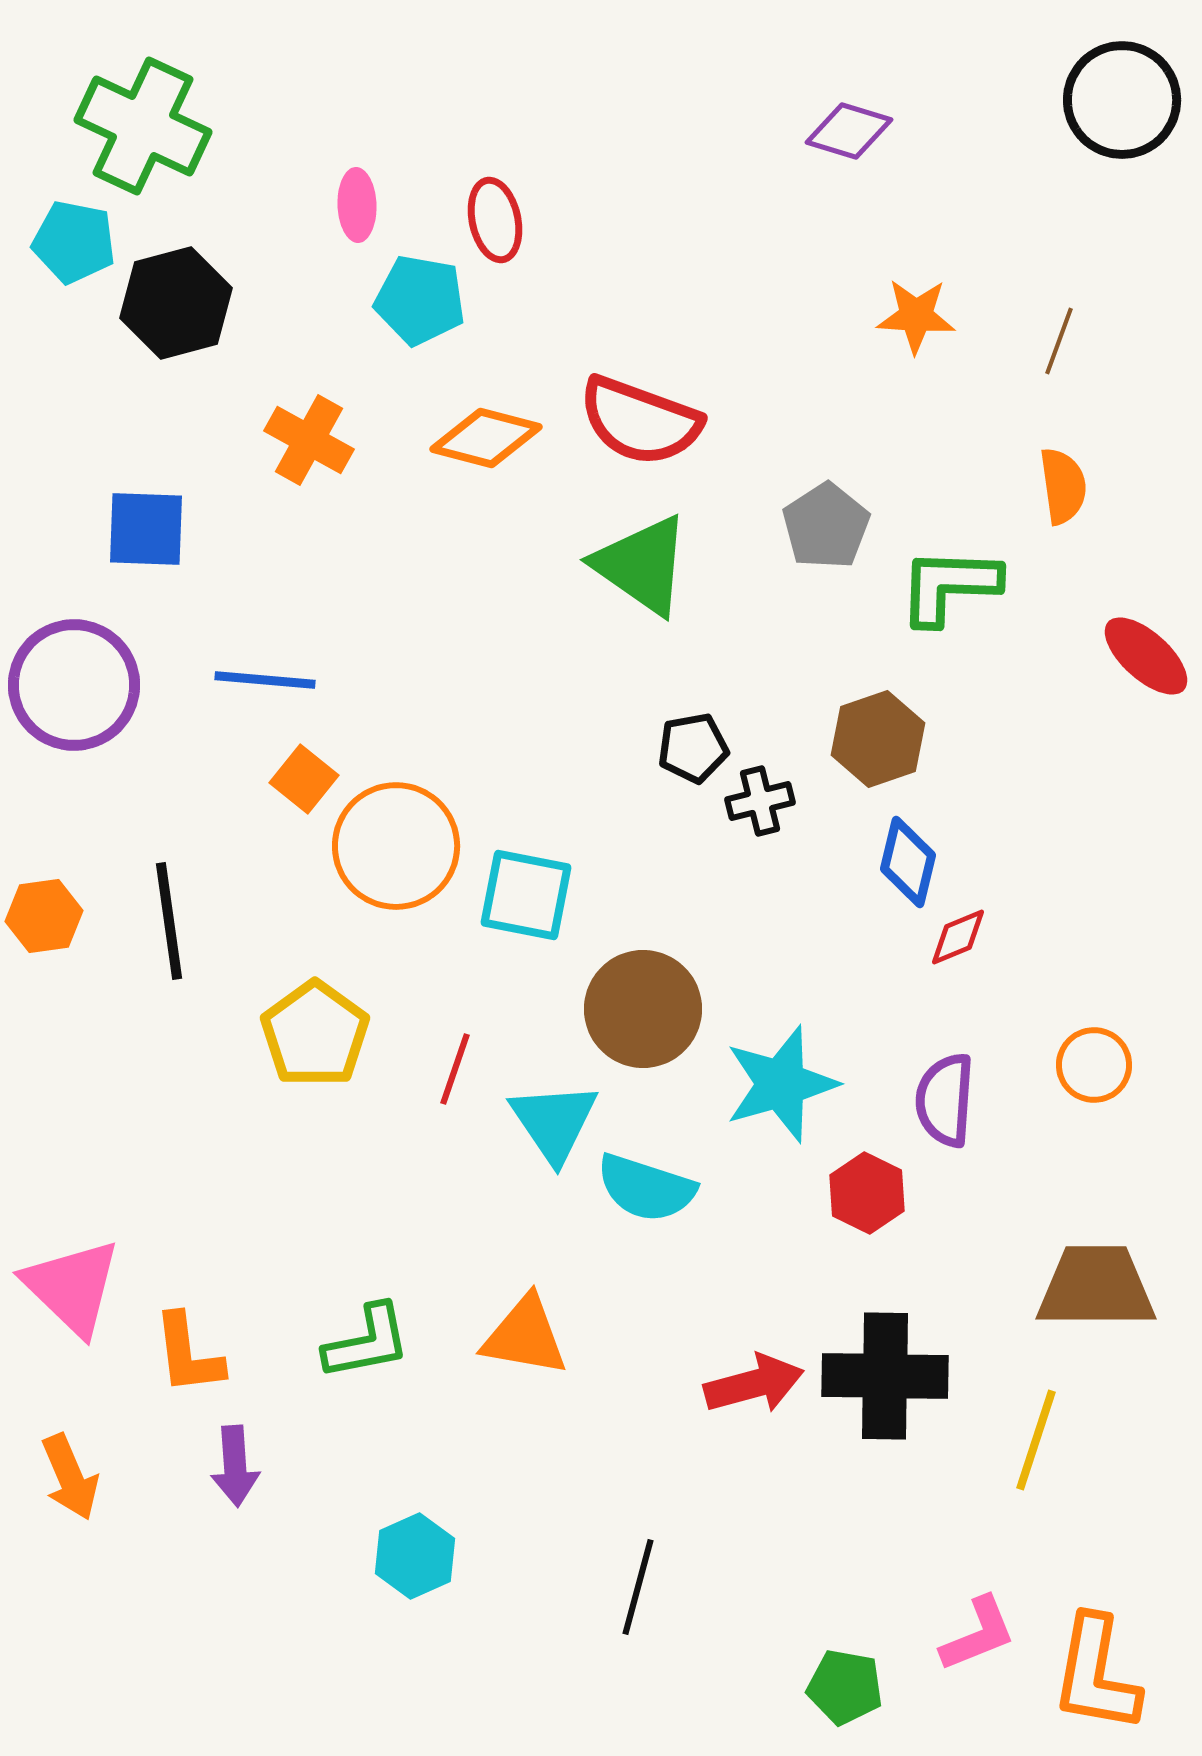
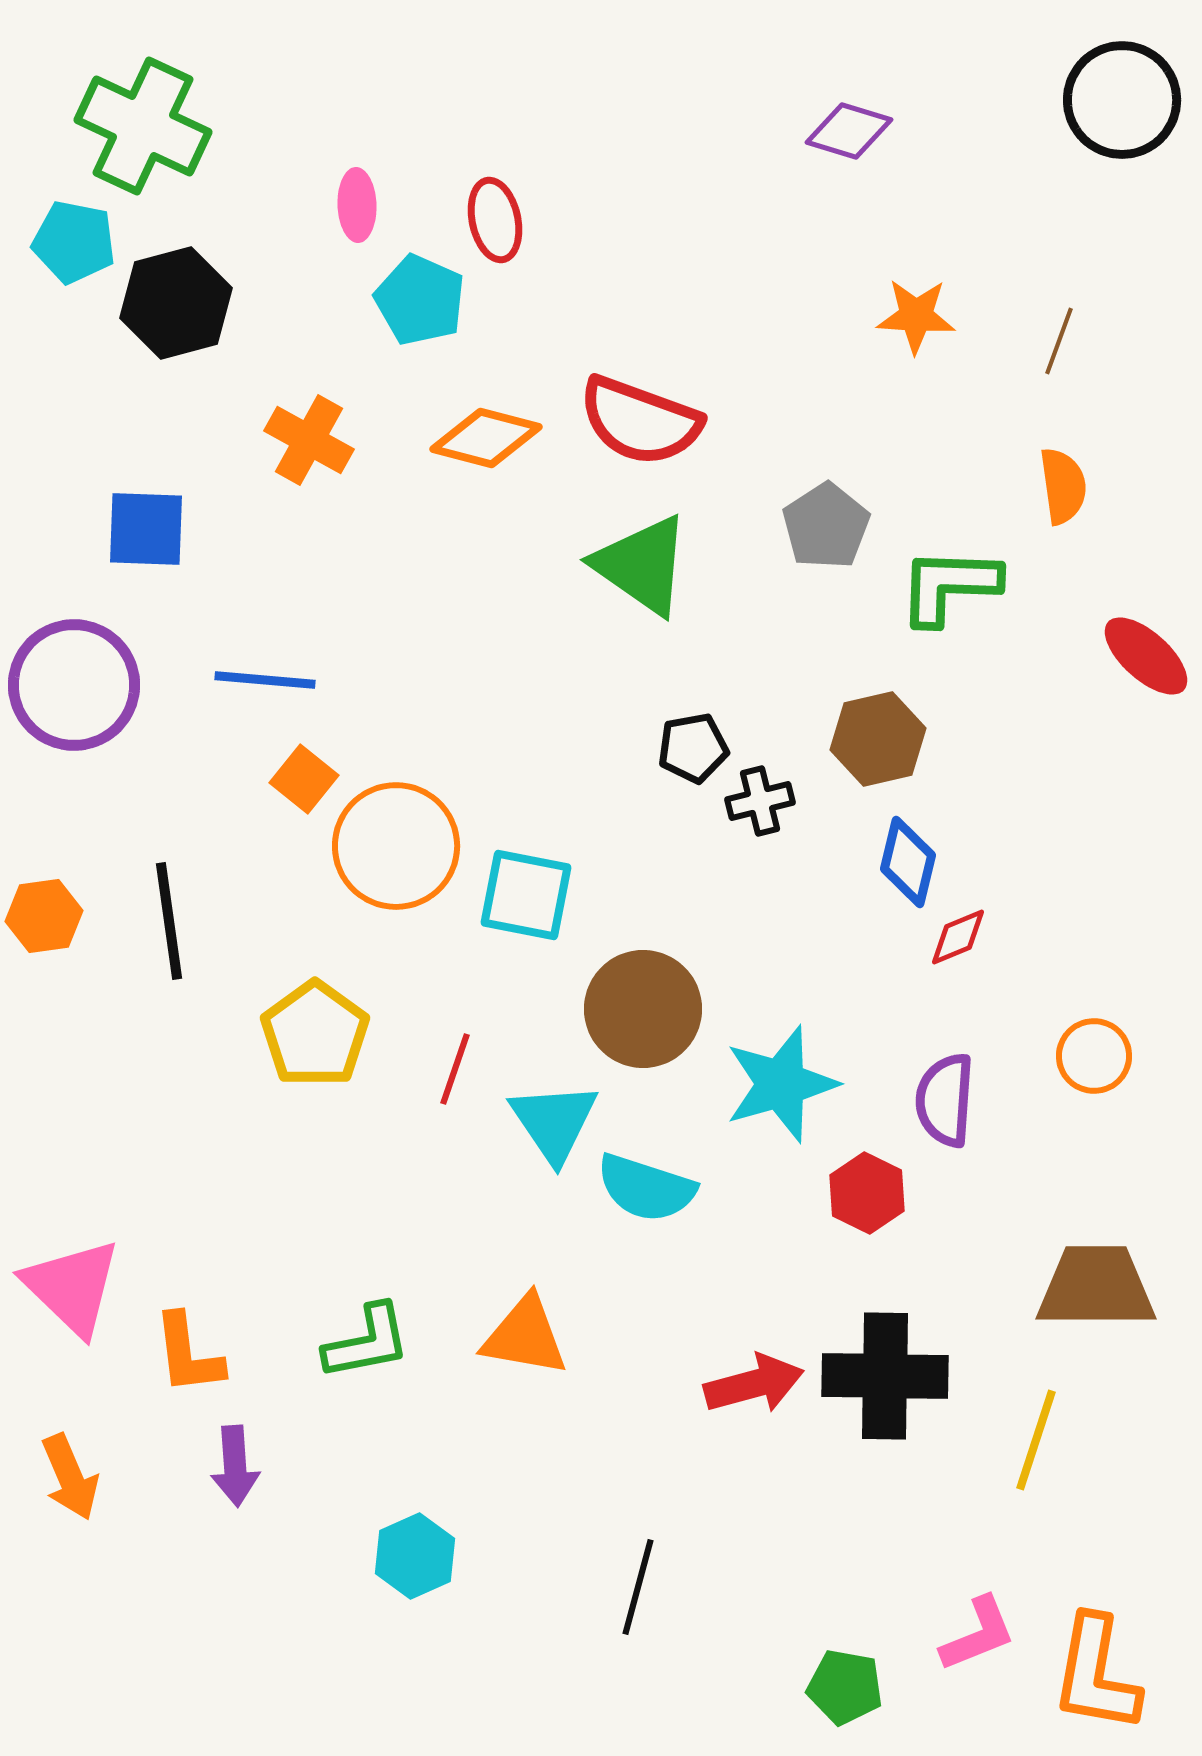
cyan pentagon at (420, 300): rotated 14 degrees clockwise
brown hexagon at (878, 739): rotated 6 degrees clockwise
orange circle at (1094, 1065): moved 9 px up
